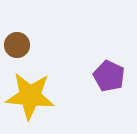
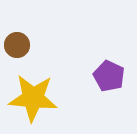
yellow star: moved 3 px right, 2 px down
